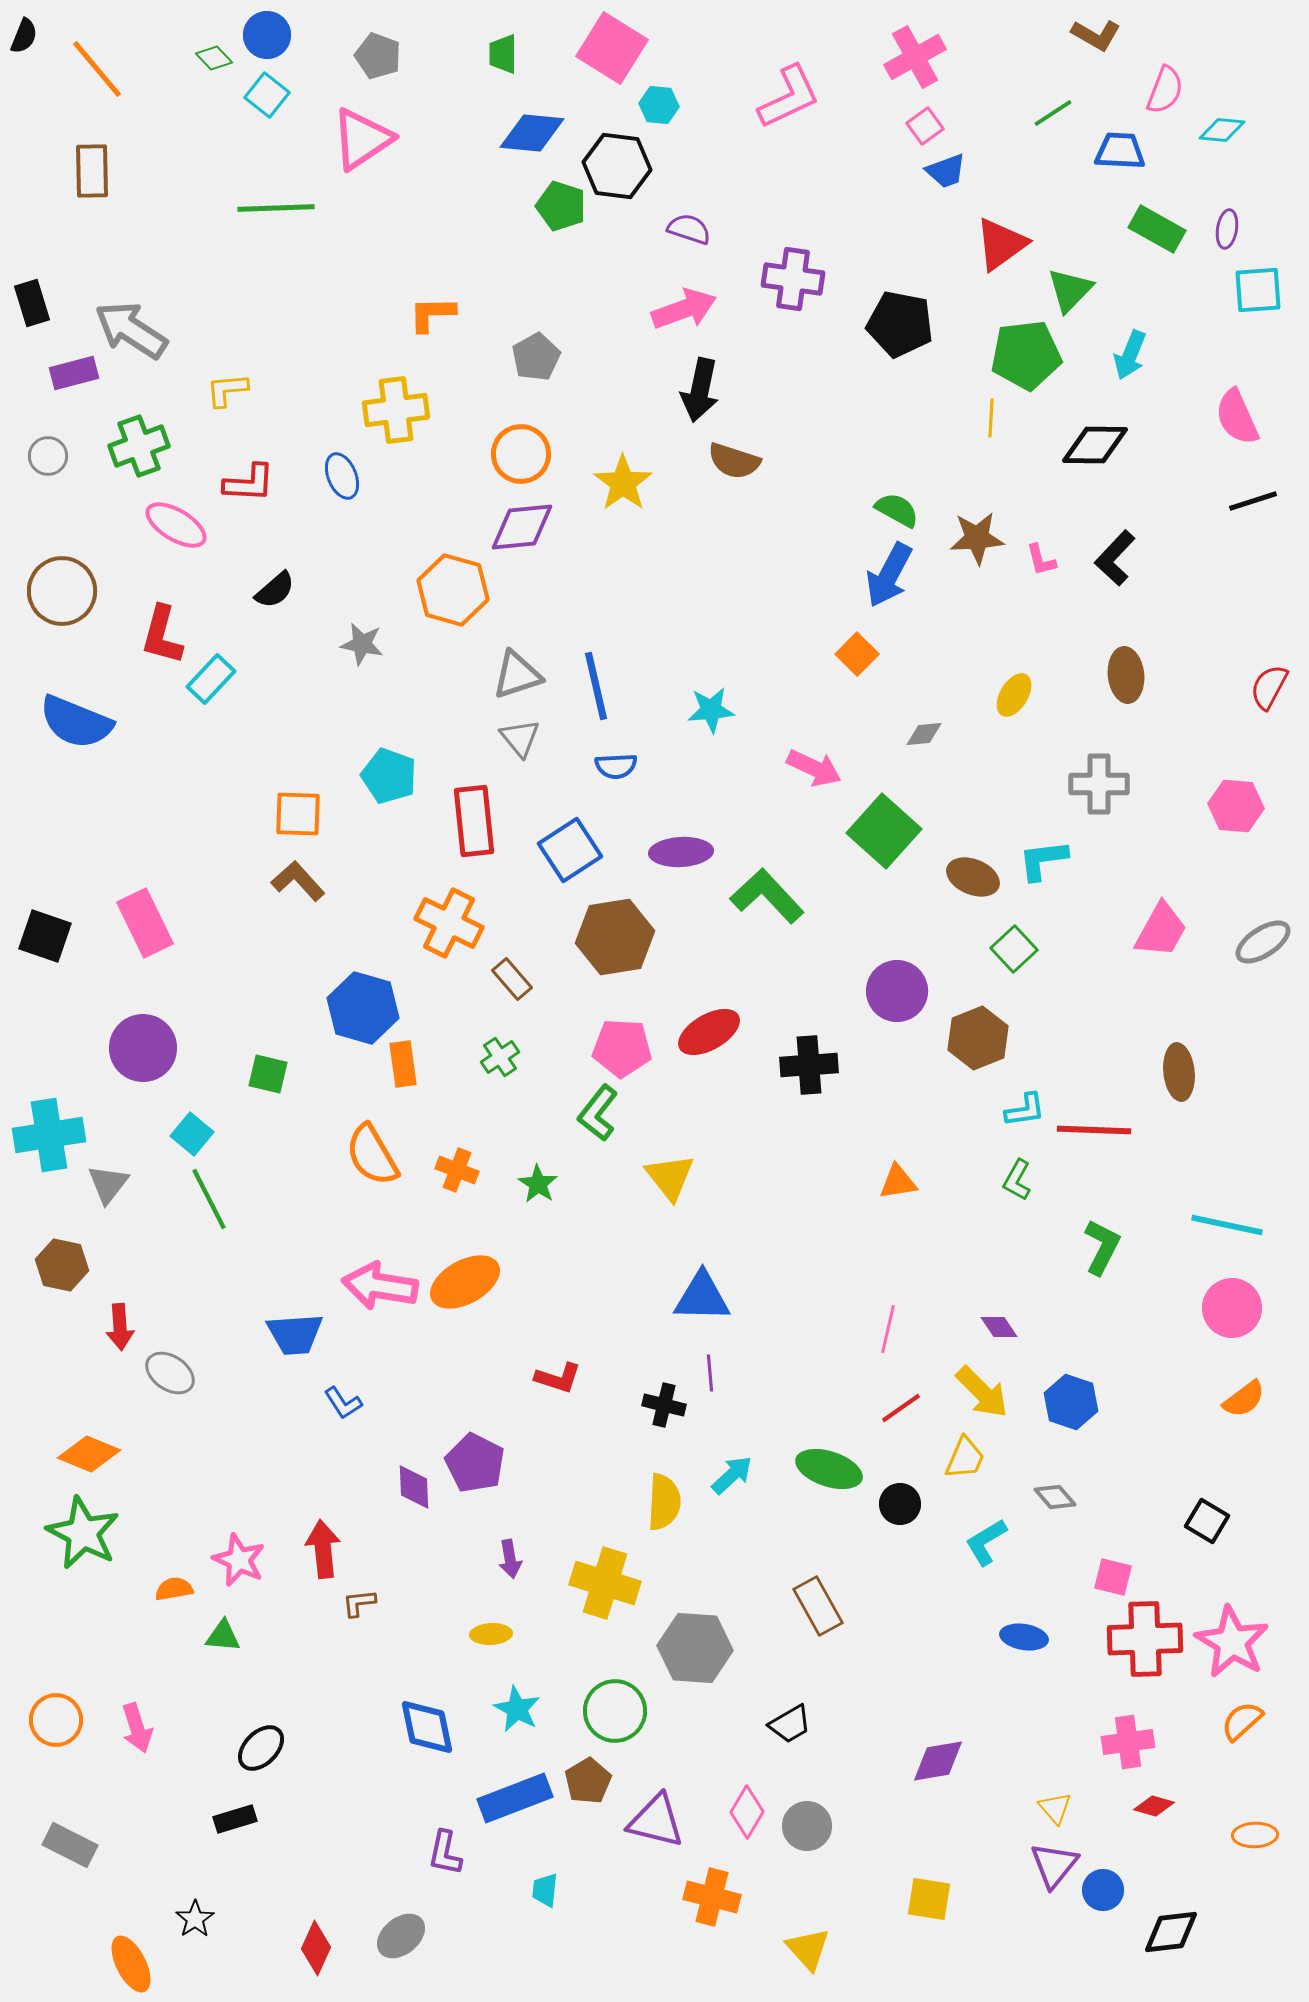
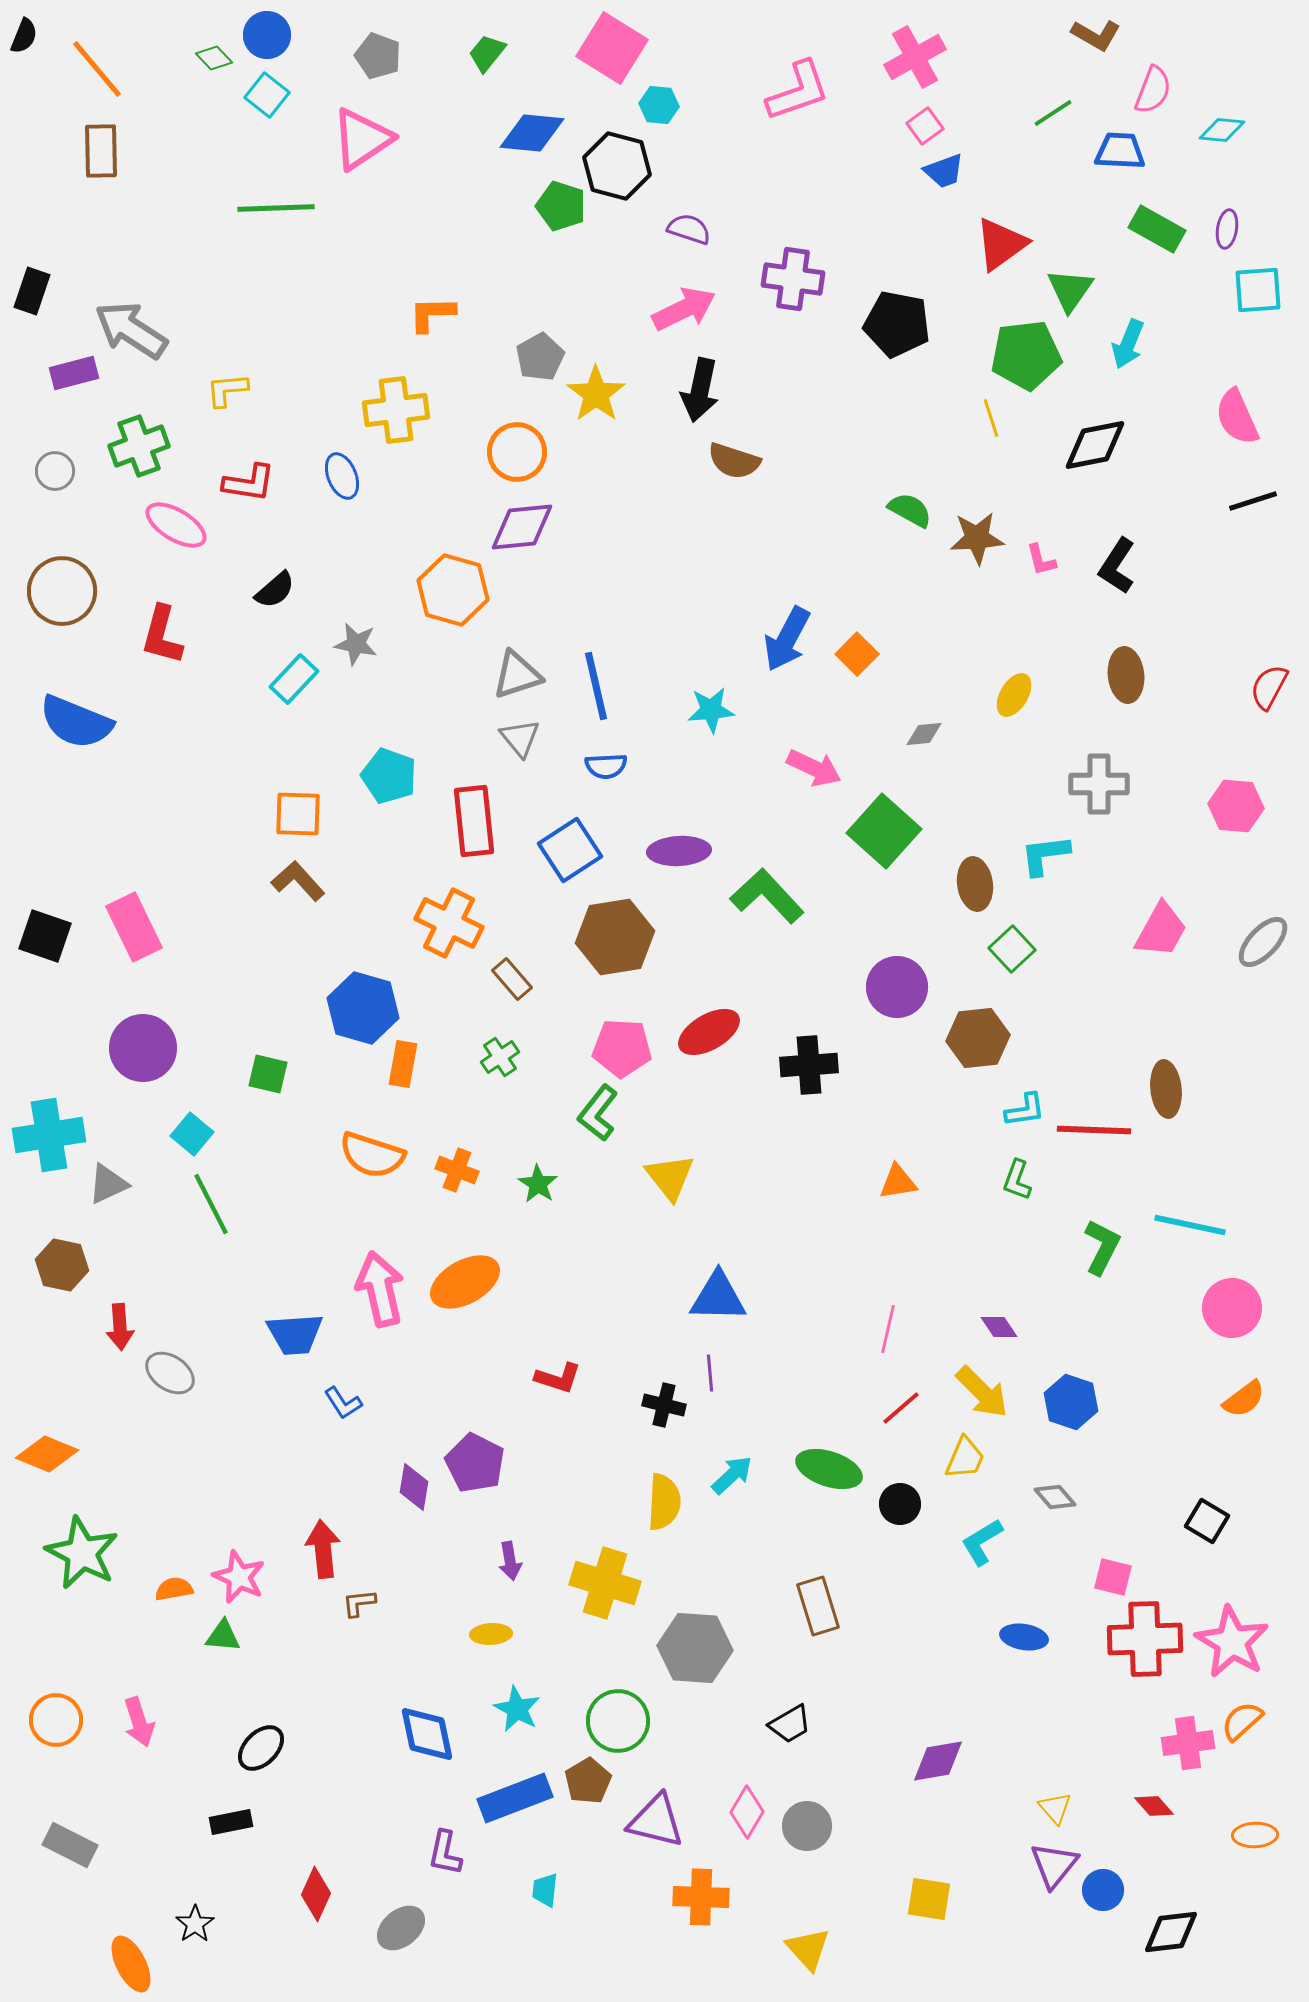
green trapezoid at (503, 54): moved 16 px left, 1 px up; rotated 39 degrees clockwise
pink semicircle at (1165, 90): moved 12 px left
pink L-shape at (789, 97): moved 9 px right, 6 px up; rotated 6 degrees clockwise
black hexagon at (617, 166): rotated 8 degrees clockwise
brown rectangle at (92, 171): moved 9 px right, 20 px up
blue trapezoid at (946, 171): moved 2 px left
green triangle at (1070, 290): rotated 9 degrees counterclockwise
black rectangle at (32, 303): moved 12 px up; rotated 36 degrees clockwise
pink arrow at (684, 309): rotated 6 degrees counterclockwise
black pentagon at (900, 324): moved 3 px left
cyan arrow at (1130, 355): moved 2 px left, 11 px up
gray pentagon at (536, 357): moved 4 px right
yellow line at (991, 418): rotated 21 degrees counterclockwise
black diamond at (1095, 445): rotated 12 degrees counterclockwise
orange circle at (521, 454): moved 4 px left, 2 px up
gray circle at (48, 456): moved 7 px right, 15 px down
red L-shape at (249, 483): rotated 6 degrees clockwise
yellow star at (623, 483): moved 27 px left, 89 px up
green semicircle at (897, 510): moved 13 px right
black L-shape at (1115, 558): moved 2 px right, 8 px down; rotated 10 degrees counterclockwise
blue arrow at (889, 575): moved 102 px left, 64 px down
gray star at (362, 644): moved 6 px left
cyan rectangle at (211, 679): moved 83 px right
blue semicircle at (616, 766): moved 10 px left
purple ellipse at (681, 852): moved 2 px left, 1 px up
cyan L-shape at (1043, 860): moved 2 px right, 5 px up
brown ellipse at (973, 877): moved 2 px right, 7 px down; rotated 60 degrees clockwise
pink rectangle at (145, 923): moved 11 px left, 4 px down
gray ellipse at (1263, 942): rotated 14 degrees counterclockwise
green square at (1014, 949): moved 2 px left
purple circle at (897, 991): moved 4 px up
brown hexagon at (978, 1038): rotated 16 degrees clockwise
orange rectangle at (403, 1064): rotated 18 degrees clockwise
brown ellipse at (1179, 1072): moved 13 px left, 17 px down
orange semicircle at (372, 1155): rotated 42 degrees counterclockwise
green L-shape at (1017, 1180): rotated 9 degrees counterclockwise
gray triangle at (108, 1184): rotated 27 degrees clockwise
green line at (209, 1199): moved 2 px right, 5 px down
cyan line at (1227, 1225): moved 37 px left
pink arrow at (380, 1286): moved 3 px down; rotated 68 degrees clockwise
blue triangle at (702, 1297): moved 16 px right
red line at (901, 1408): rotated 6 degrees counterclockwise
orange diamond at (89, 1454): moved 42 px left
purple diamond at (414, 1487): rotated 12 degrees clockwise
green star at (83, 1533): moved 1 px left, 20 px down
cyan L-shape at (986, 1542): moved 4 px left
purple arrow at (510, 1559): moved 2 px down
pink star at (239, 1560): moved 17 px down
brown rectangle at (818, 1606): rotated 12 degrees clockwise
green circle at (615, 1711): moved 3 px right, 10 px down
blue diamond at (427, 1727): moved 7 px down
pink arrow at (137, 1728): moved 2 px right, 6 px up
pink cross at (1128, 1742): moved 60 px right, 1 px down
red diamond at (1154, 1806): rotated 33 degrees clockwise
black rectangle at (235, 1819): moved 4 px left, 3 px down; rotated 6 degrees clockwise
orange cross at (712, 1897): moved 11 px left; rotated 12 degrees counterclockwise
black star at (195, 1919): moved 5 px down
gray ellipse at (401, 1936): moved 8 px up
red diamond at (316, 1948): moved 54 px up
